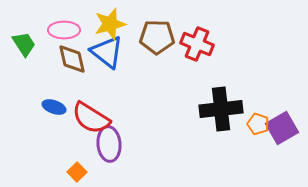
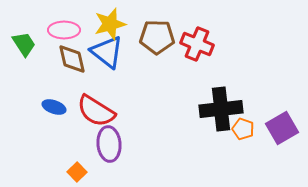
red semicircle: moved 5 px right, 7 px up
orange pentagon: moved 15 px left, 5 px down
